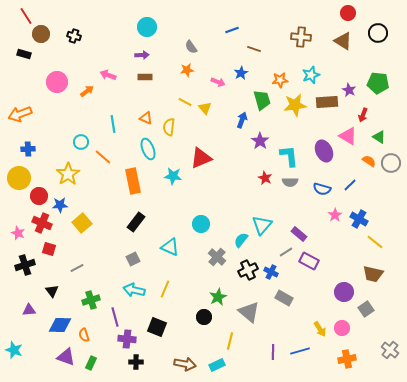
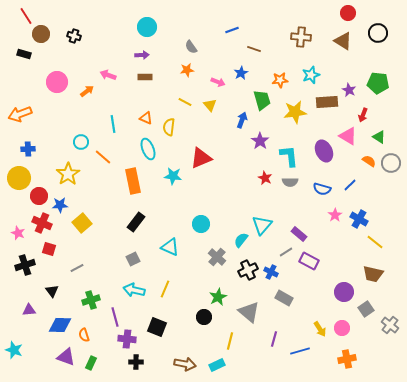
yellow star at (295, 105): moved 7 px down
yellow triangle at (205, 108): moved 5 px right, 3 px up
gray cross at (390, 350): moved 25 px up
purple line at (273, 352): moved 1 px right, 13 px up; rotated 14 degrees clockwise
